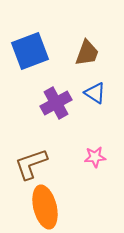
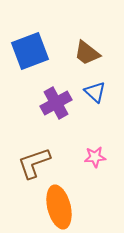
brown trapezoid: rotated 108 degrees clockwise
blue triangle: moved 1 px up; rotated 10 degrees clockwise
brown L-shape: moved 3 px right, 1 px up
orange ellipse: moved 14 px right
